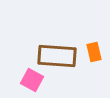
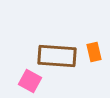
pink square: moved 2 px left, 1 px down
